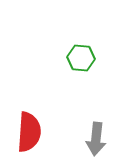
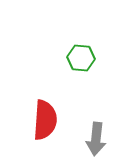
red semicircle: moved 16 px right, 12 px up
